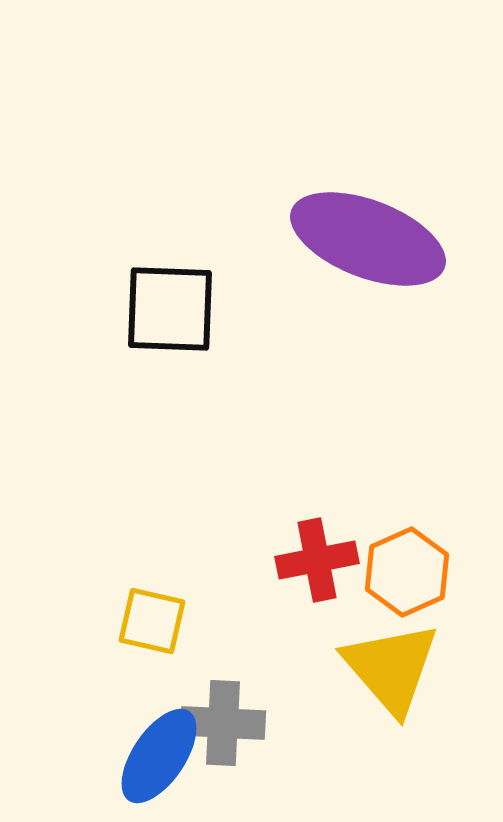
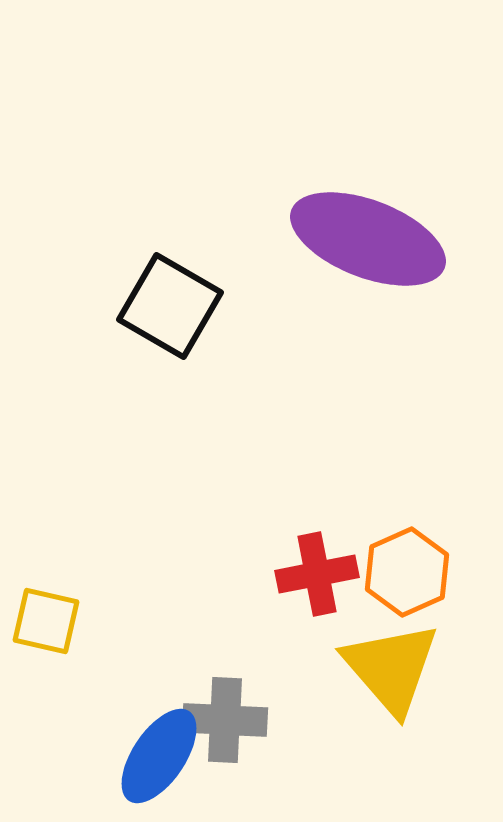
black square: moved 3 px up; rotated 28 degrees clockwise
red cross: moved 14 px down
yellow square: moved 106 px left
gray cross: moved 2 px right, 3 px up
